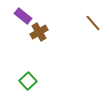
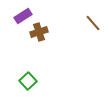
purple rectangle: rotated 72 degrees counterclockwise
brown cross: rotated 12 degrees clockwise
